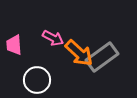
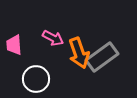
orange arrow: rotated 28 degrees clockwise
white circle: moved 1 px left, 1 px up
